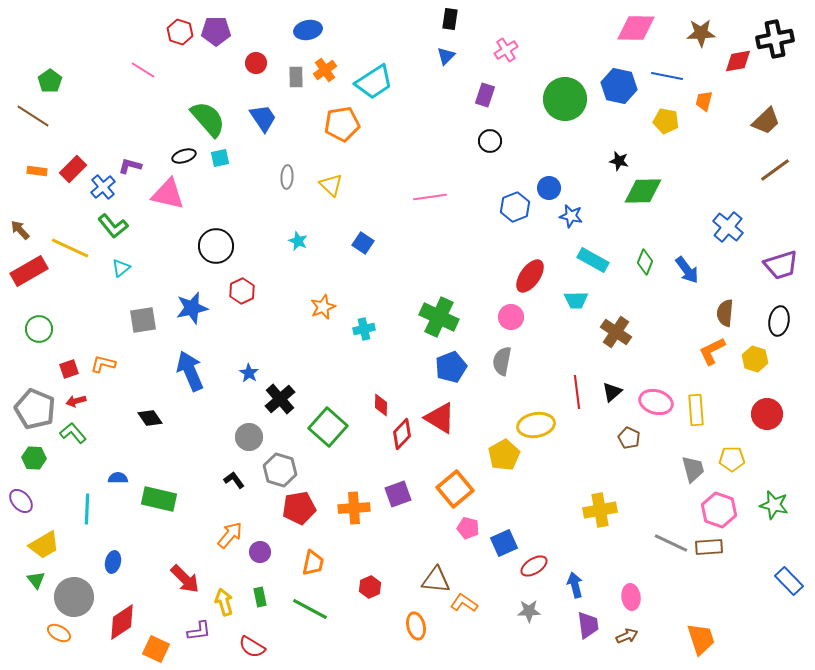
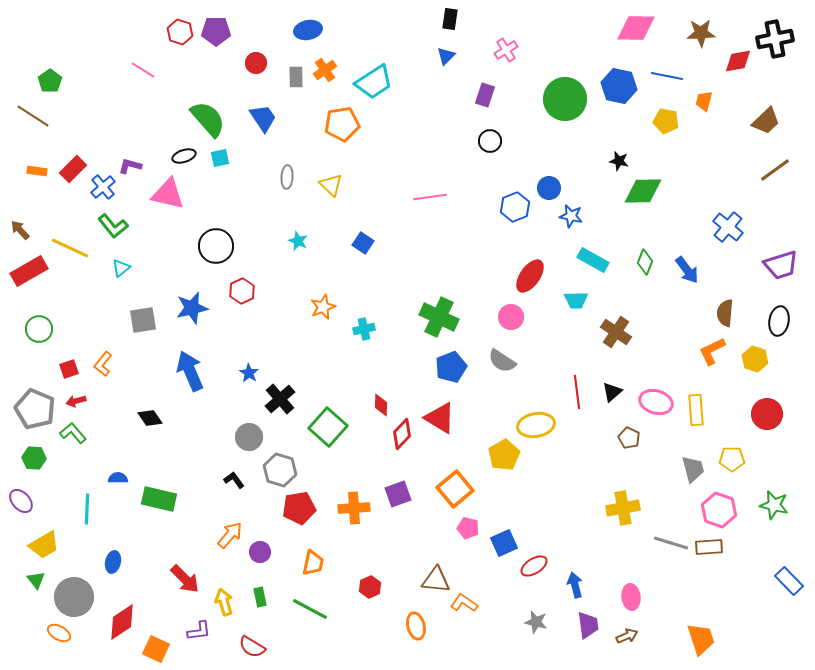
gray semicircle at (502, 361): rotated 68 degrees counterclockwise
orange L-shape at (103, 364): rotated 65 degrees counterclockwise
yellow cross at (600, 510): moved 23 px right, 2 px up
gray line at (671, 543): rotated 8 degrees counterclockwise
gray star at (529, 611): moved 7 px right, 11 px down; rotated 15 degrees clockwise
